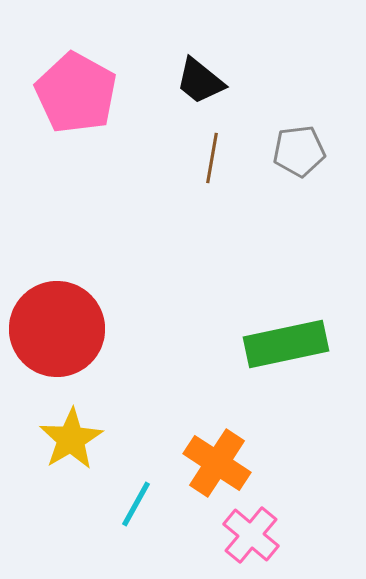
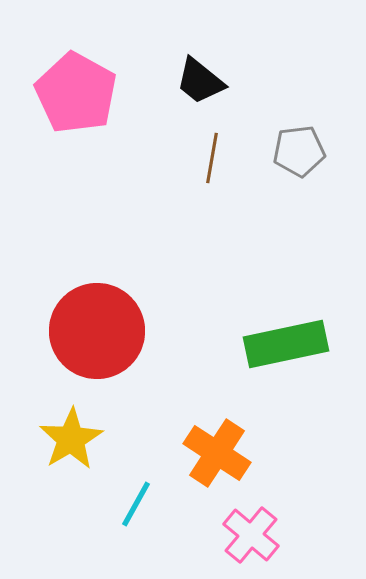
red circle: moved 40 px right, 2 px down
orange cross: moved 10 px up
